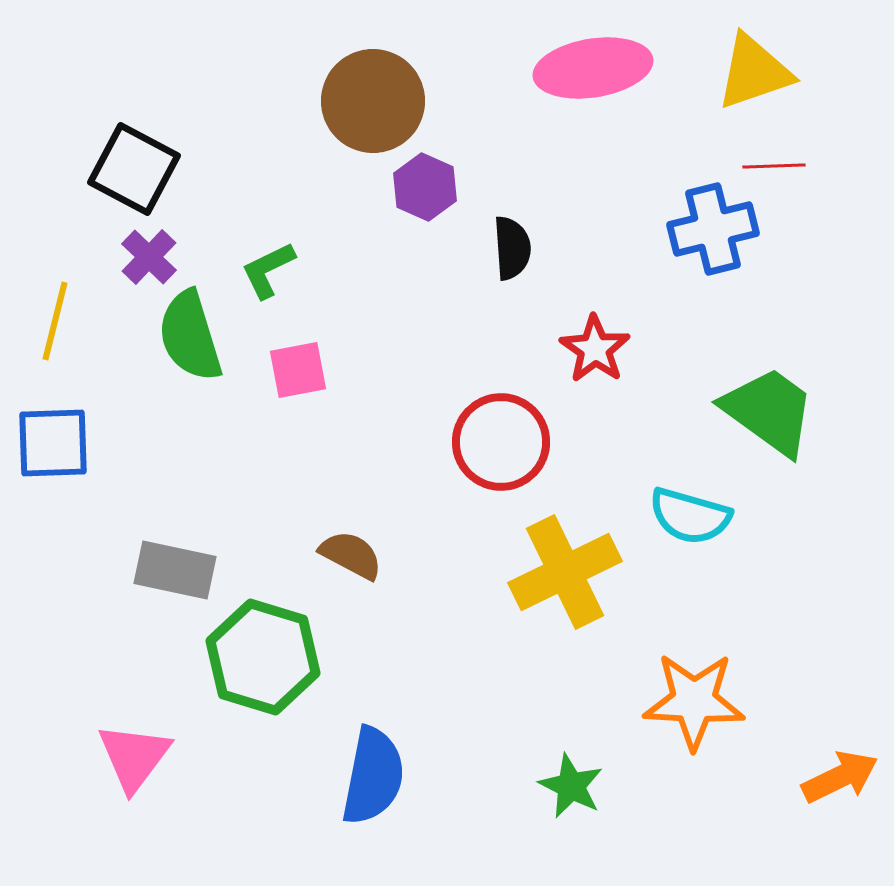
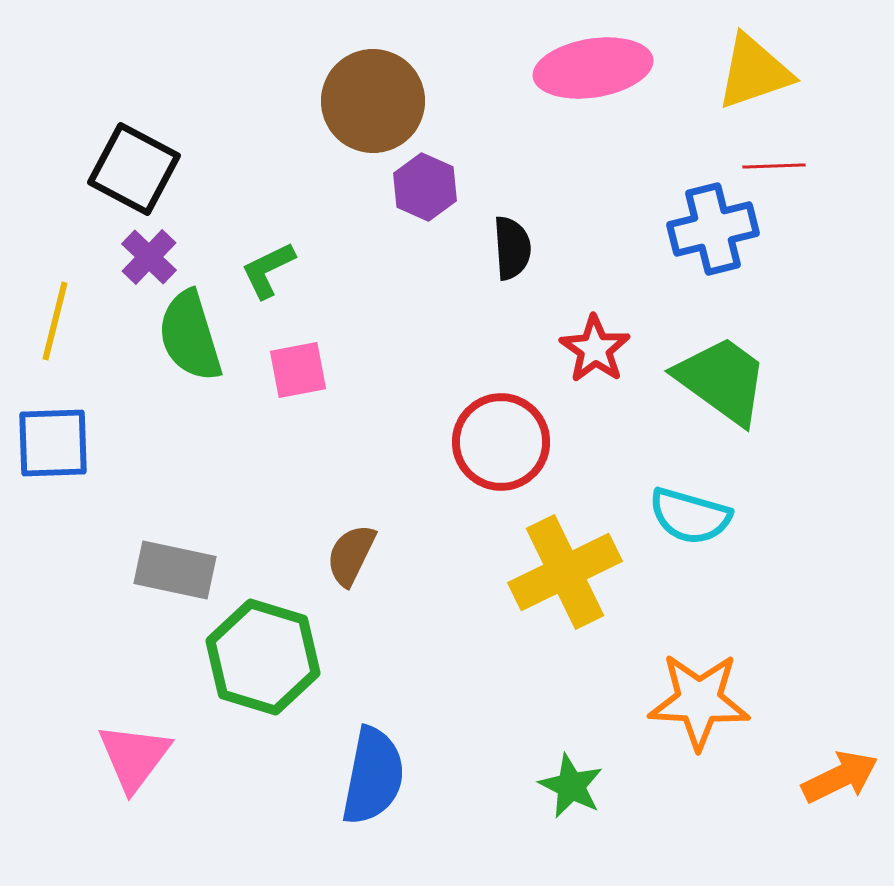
green trapezoid: moved 47 px left, 31 px up
brown semicircle: rotated 92 degrees counterclockwise
orange star: moved 5 px right
